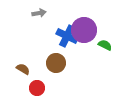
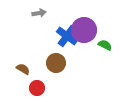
blue cross: rotated 10 degrees clockwise
